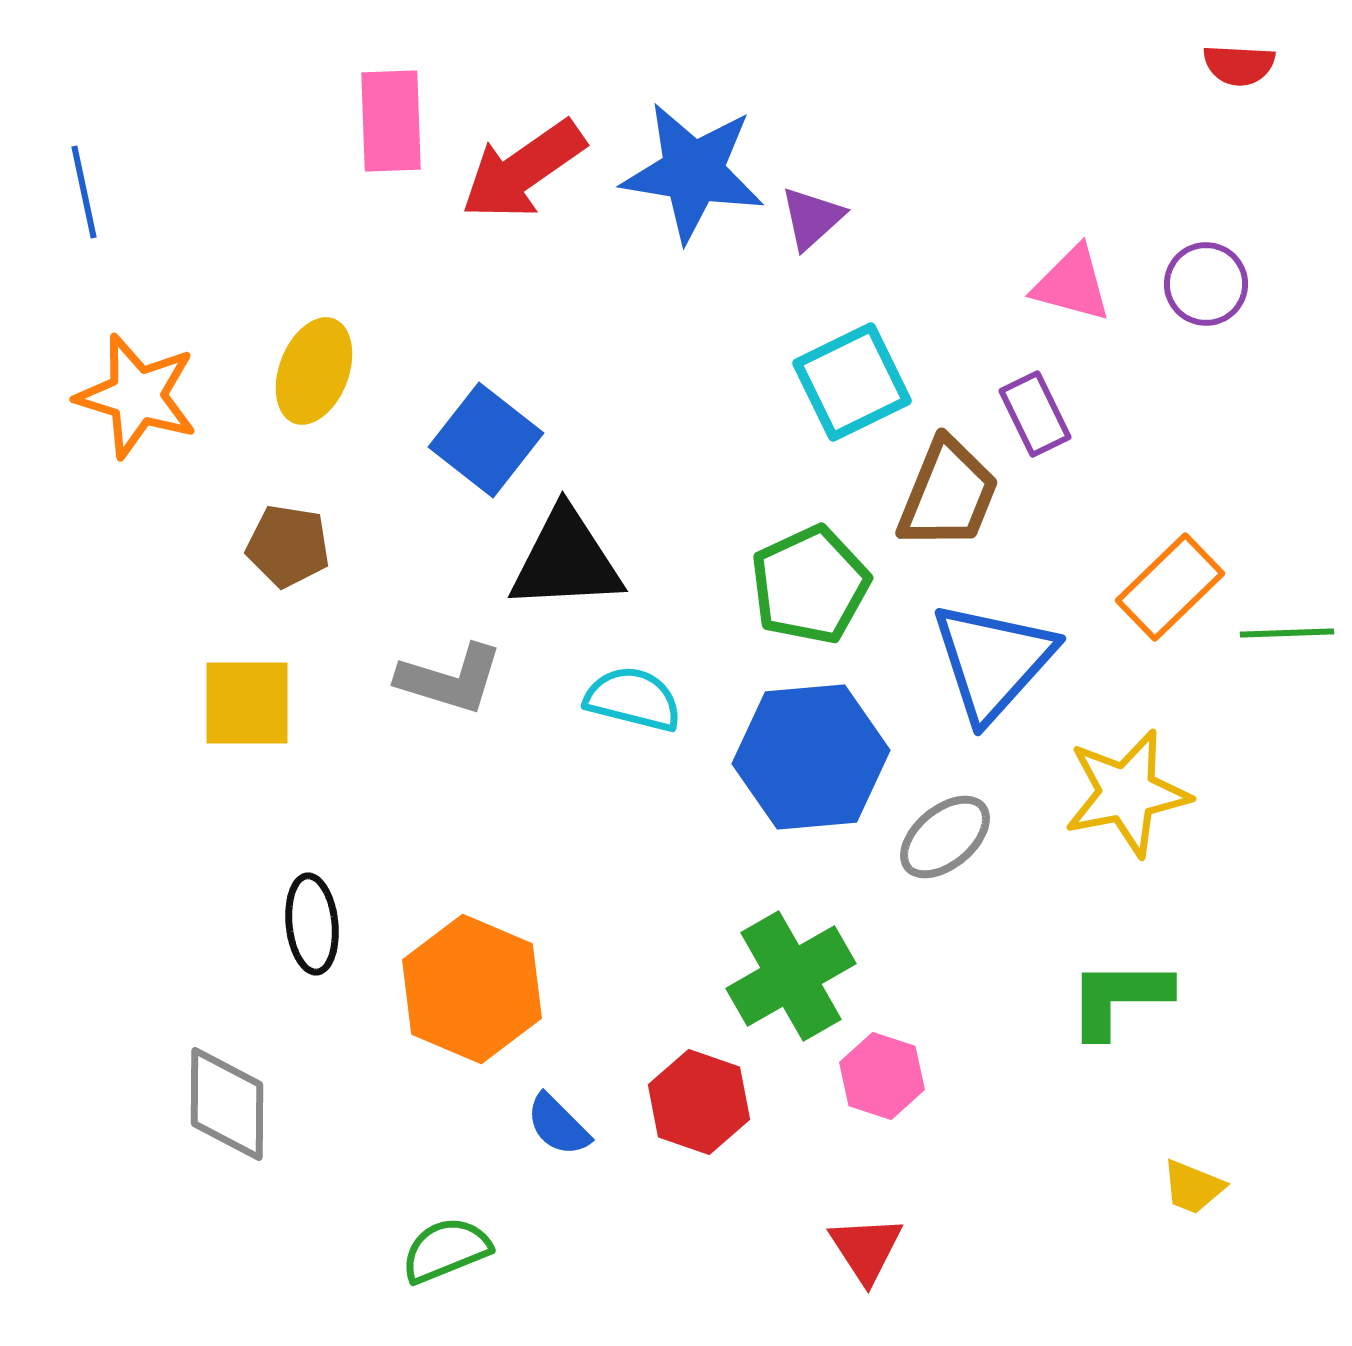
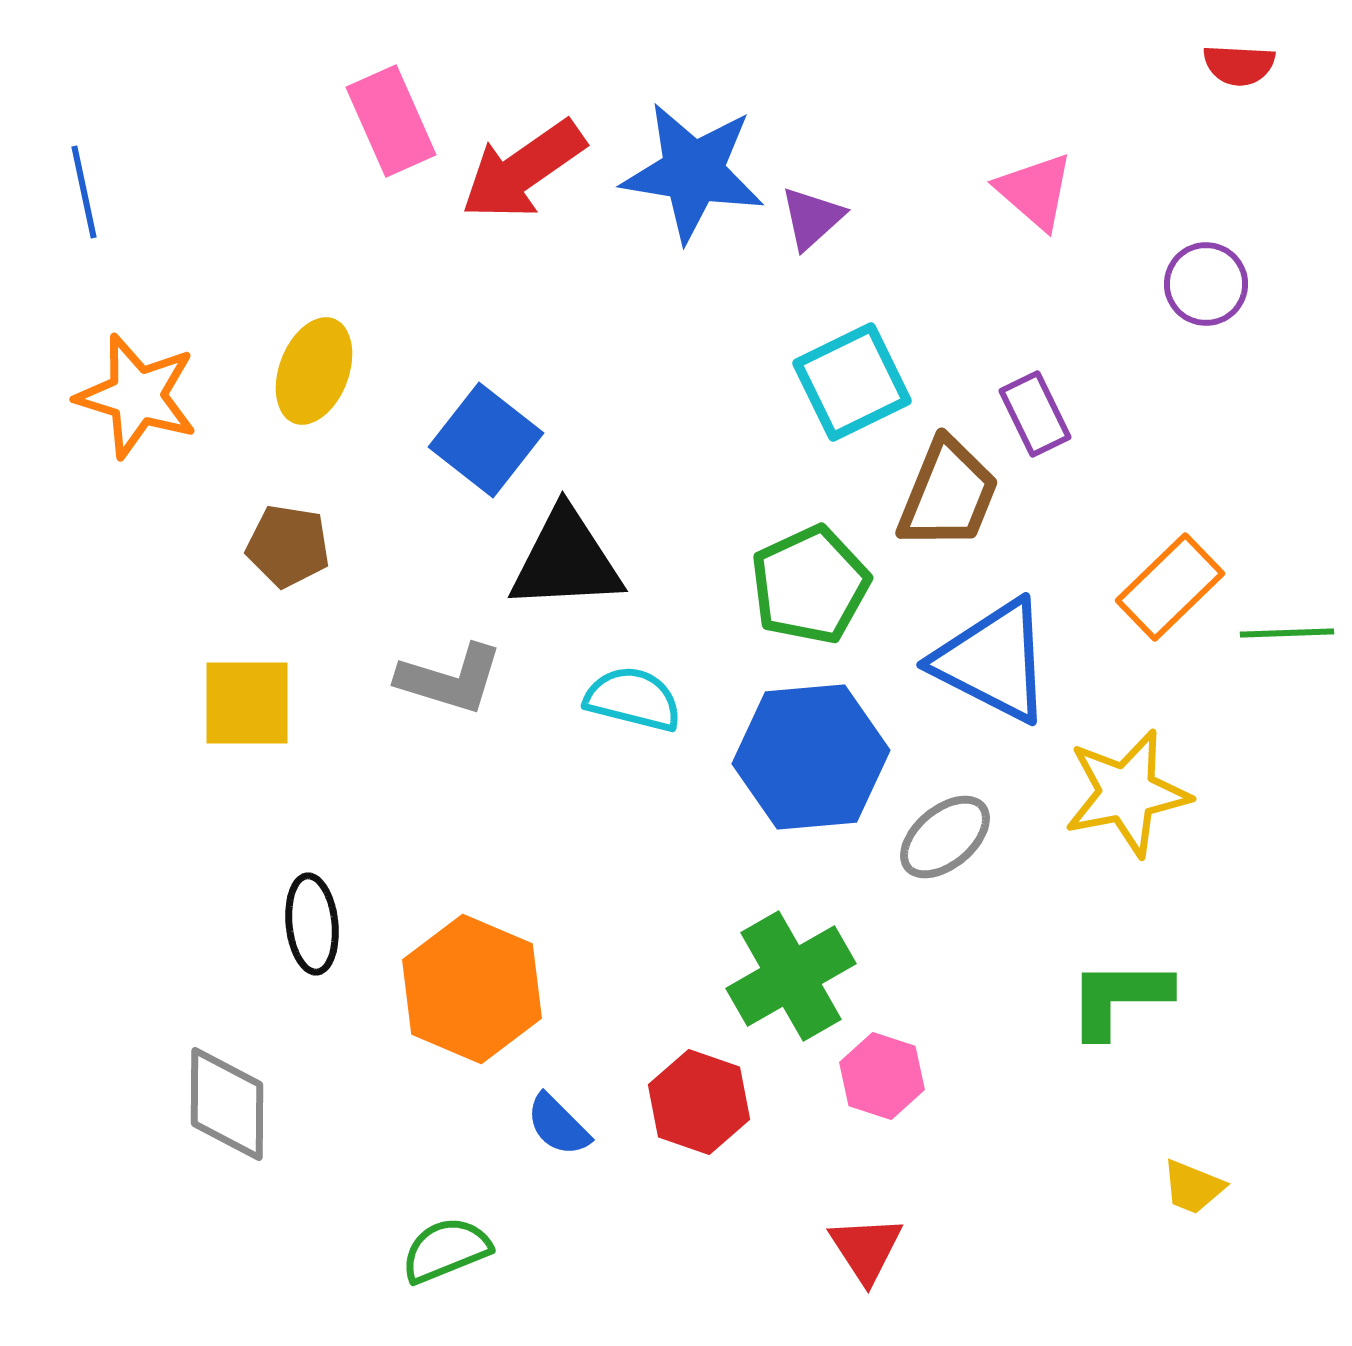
pink rectangle: rotated 22 degrees counterclockwise
pink triangle: moved 37 px left, 93 px up; rotated 26 degrees clockwise
blue triangle: rotated 45 degrees counterclockwise
